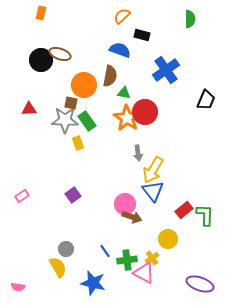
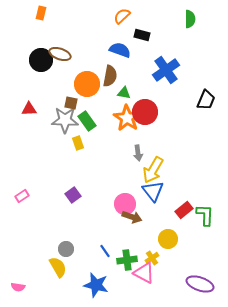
orange circle: moved 3 px right, 1 px up
blue star: moved 3 px right, 2 px down
